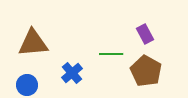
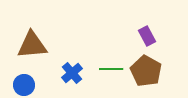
purple rectangle: moved 2 px right, 2 px down
brown triangle: moved 1 px left, 2 px down
green line: moved 15 px down
blue circle: moved 3 px left
